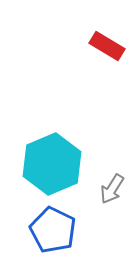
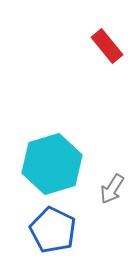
red rectangle: rotated 20 degrees clockwise
cyan hexagon: rotated 6 degrees clockwise
